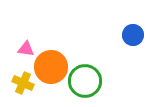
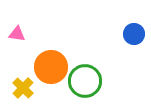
blue circle: moved 1 px right, 1 px up
pink triangle: moved 9 px left, 15 px up
yellow cross: moved 5 px down; rotated 20 degrees clockwise
